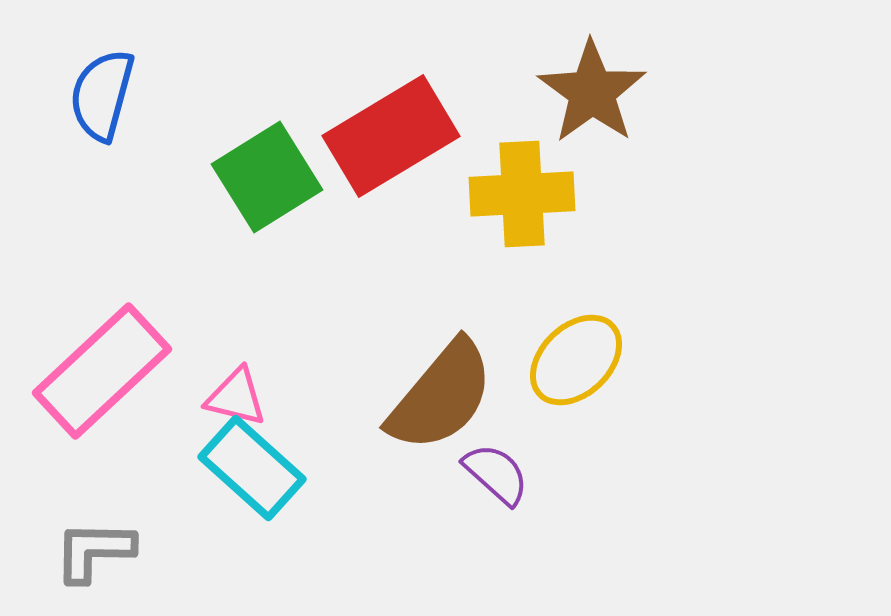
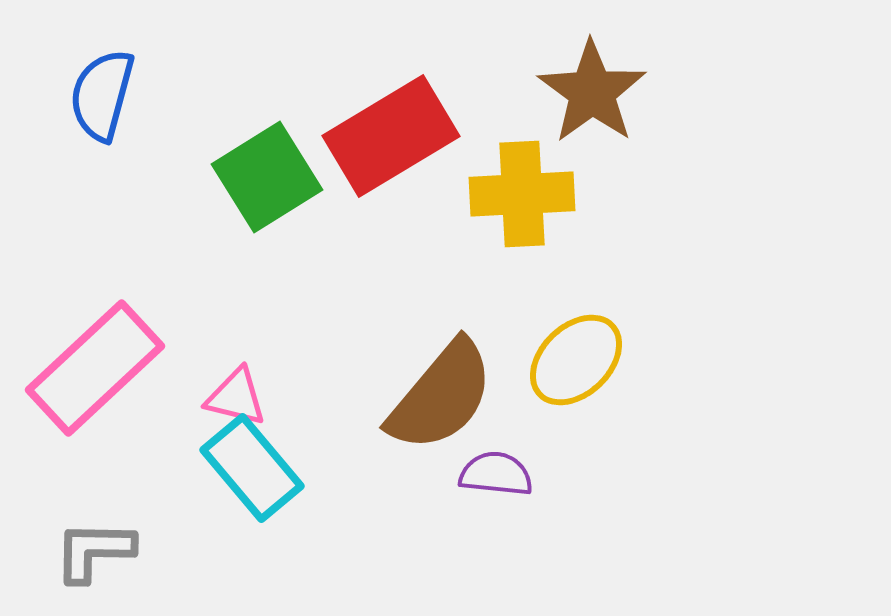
pink rectangle: moved 7 px left, 3 px up
cyan rectangle: rotated 8 degrees clockwise
purple semicircle: rotated 36 degrees counterclockwise
